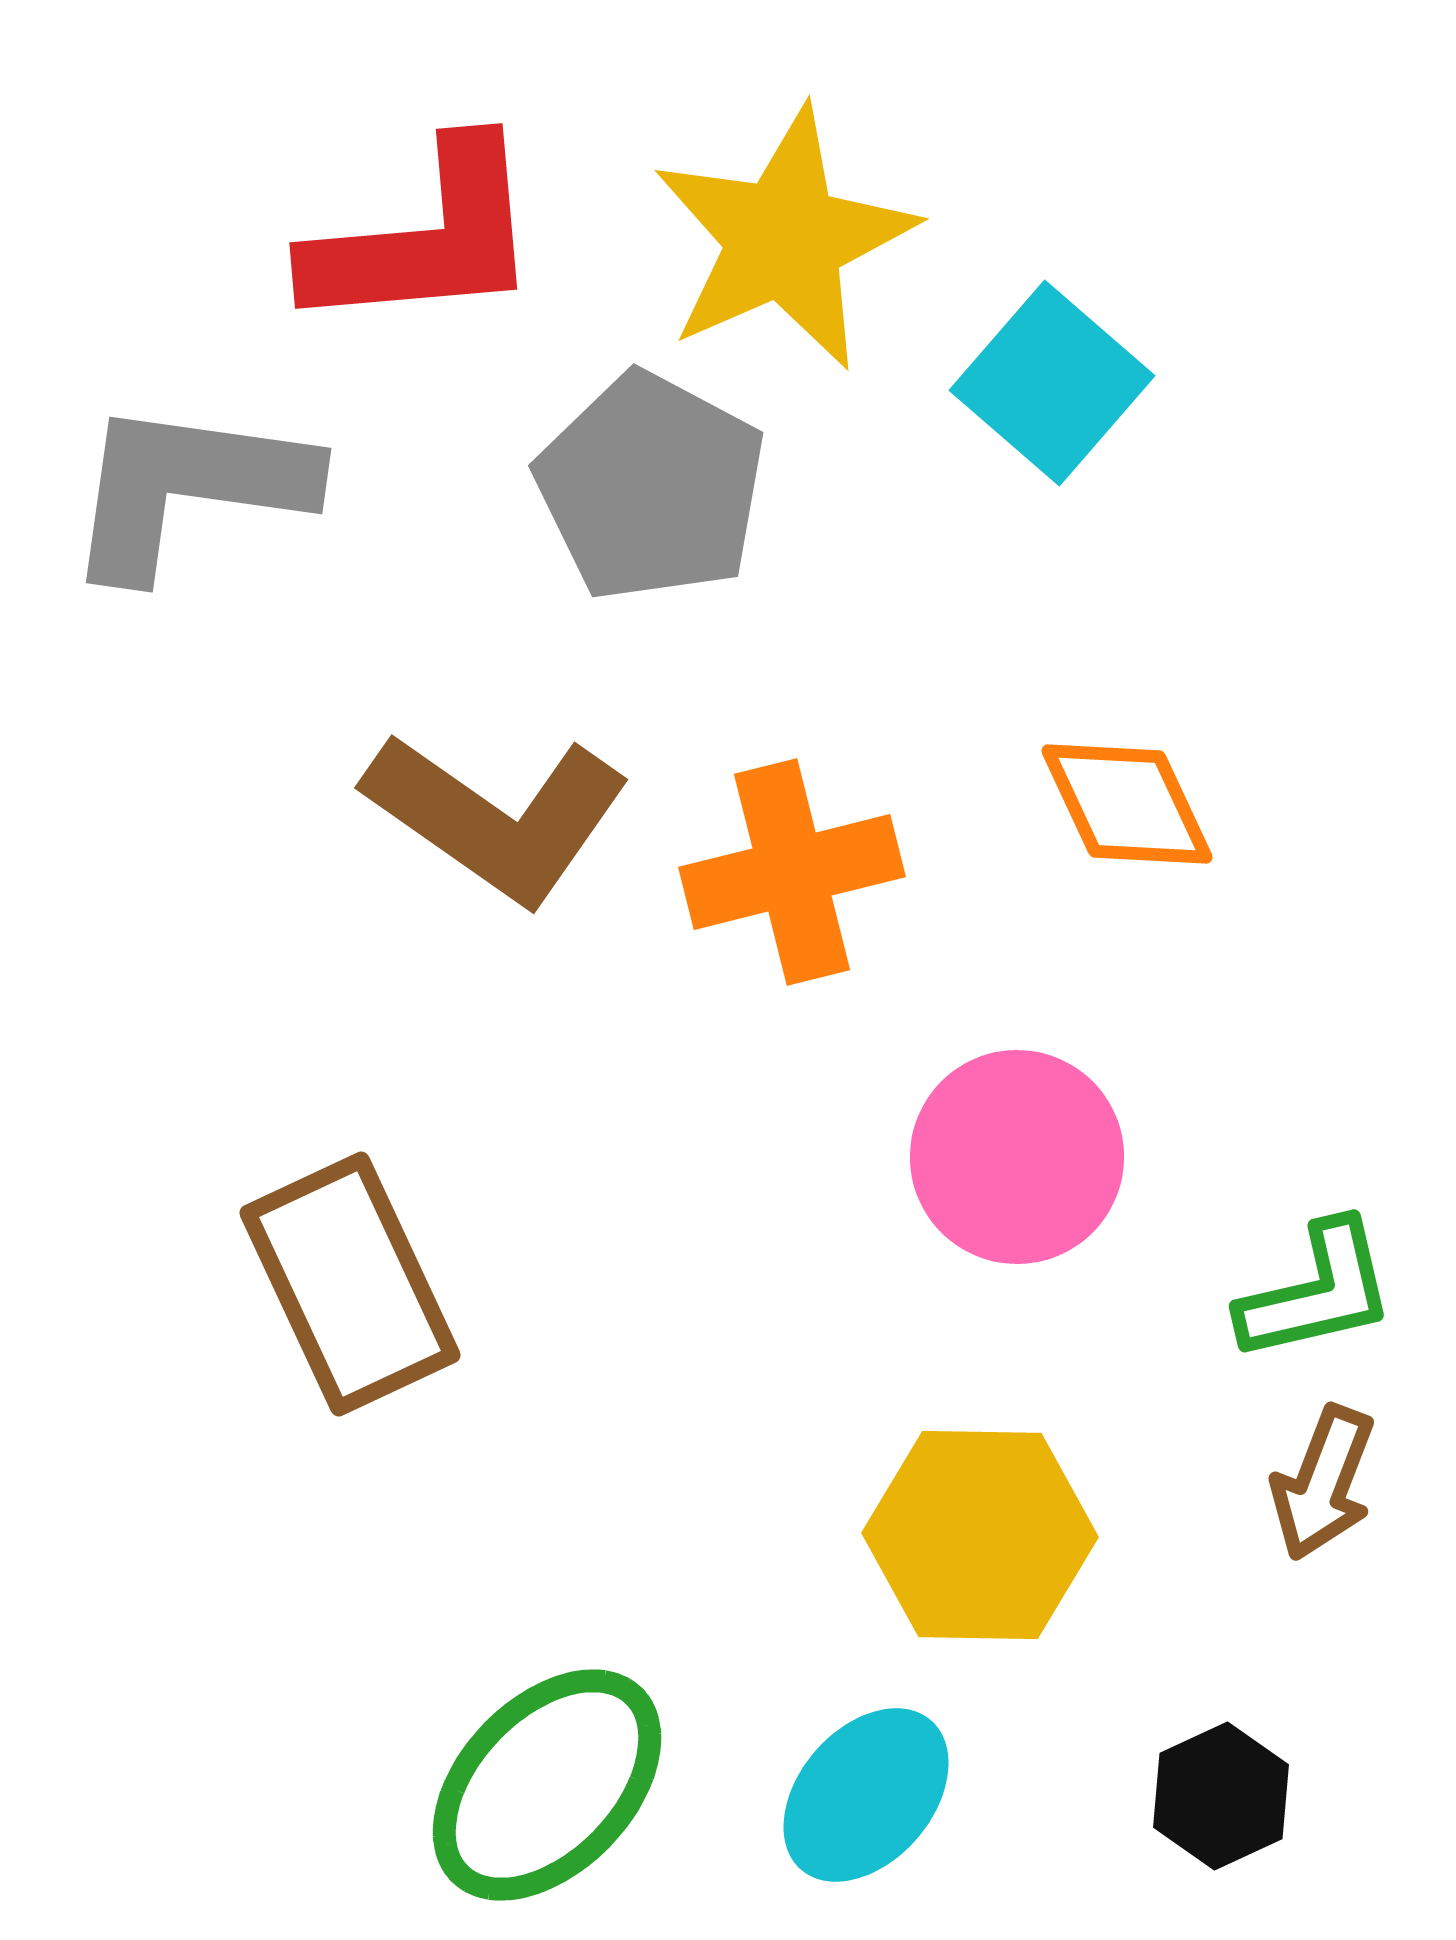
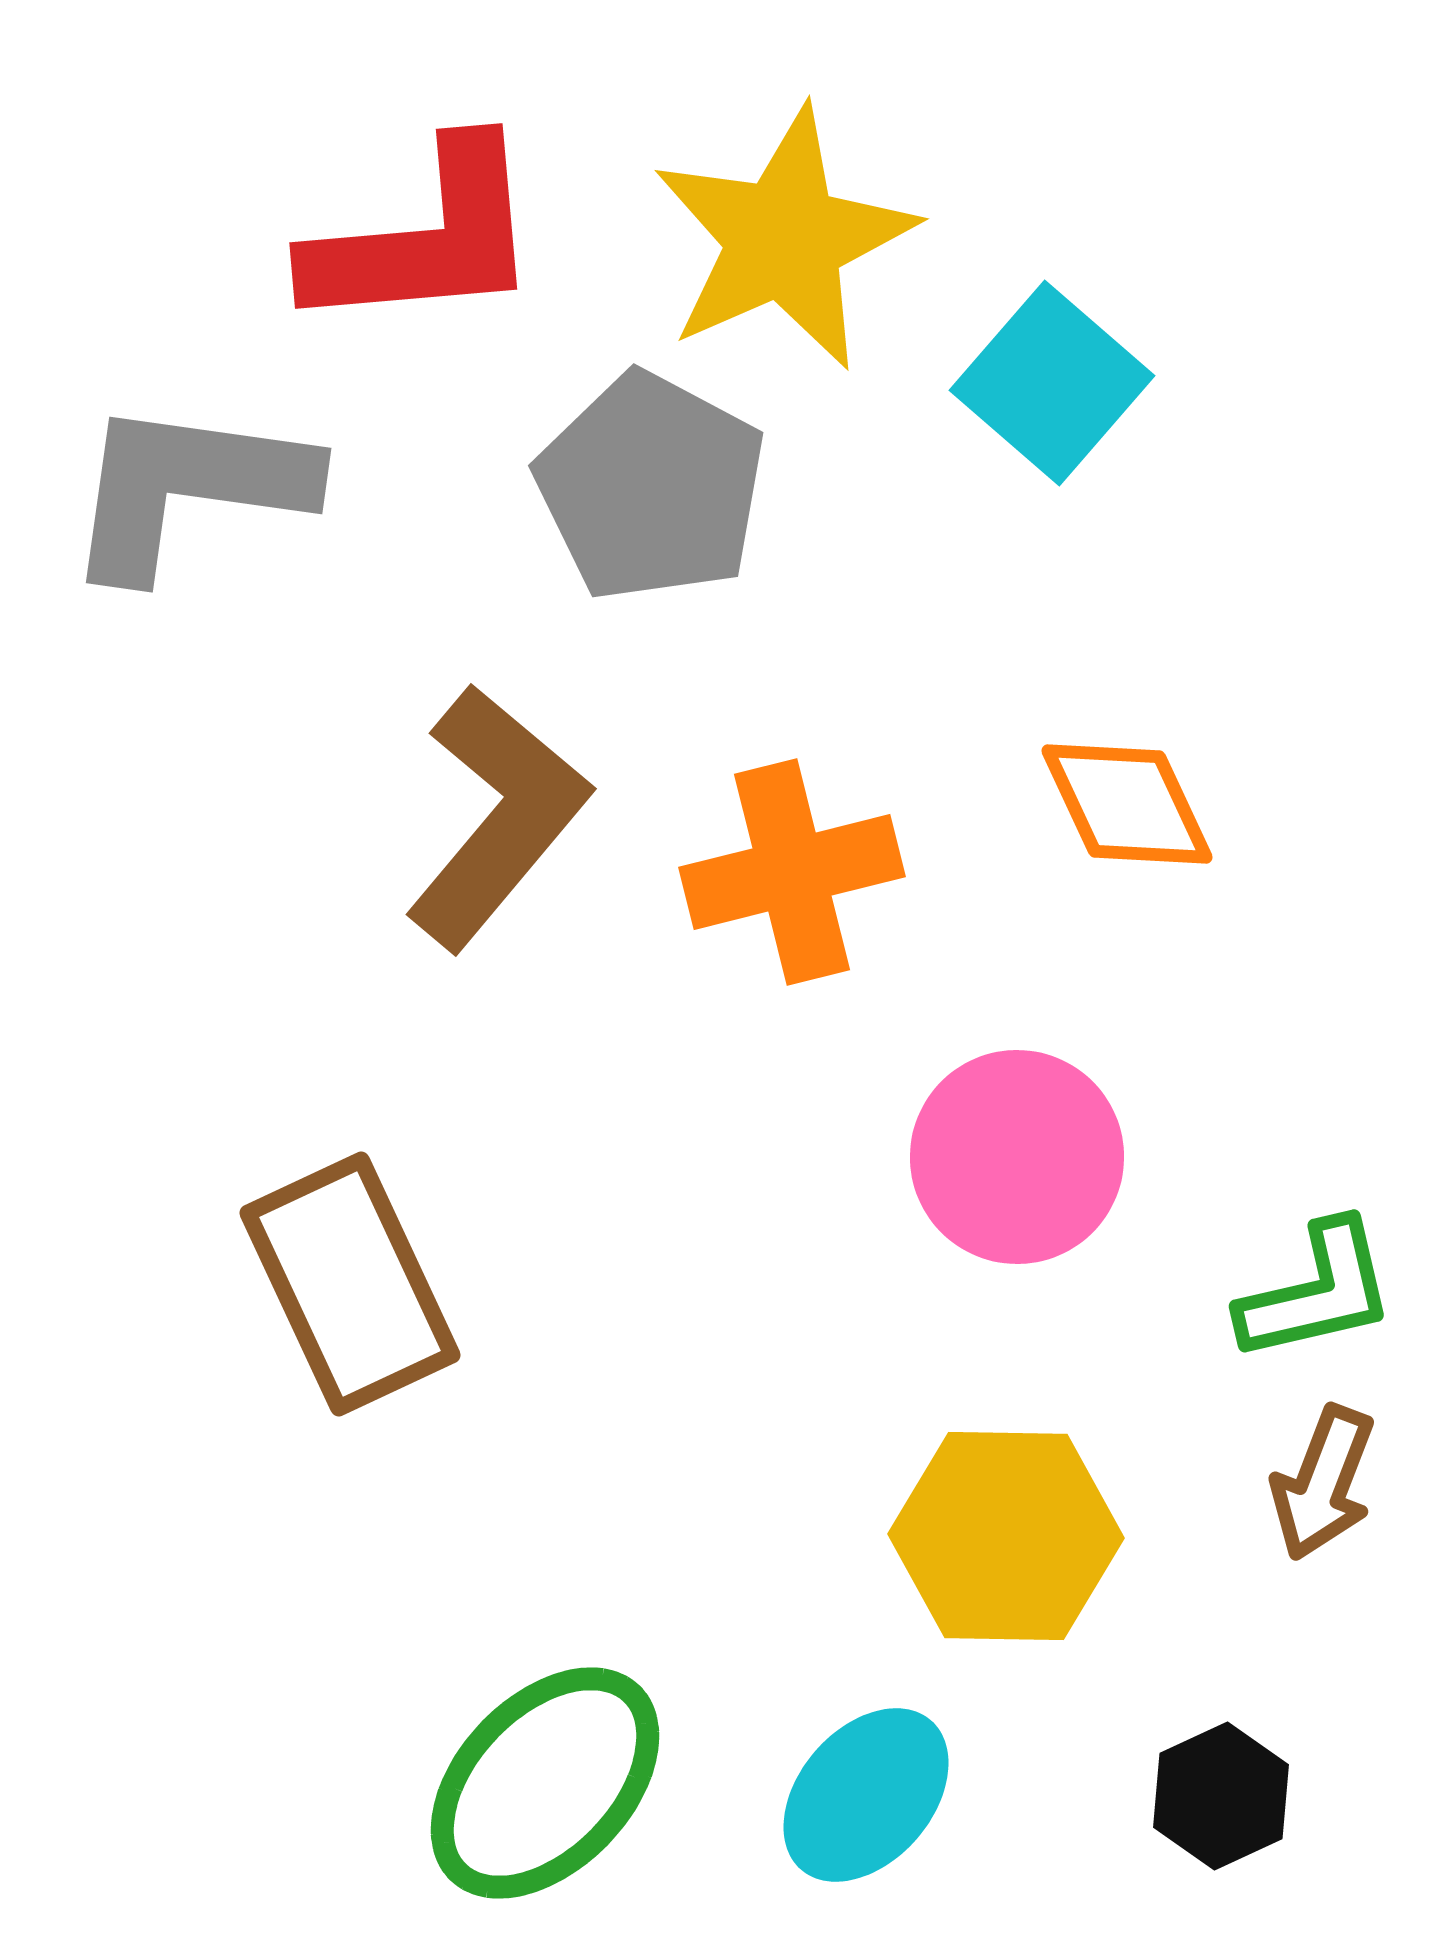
brown L-shape: rotated 85 degrees counterclockwise
yellow hexagon: moved 26 px right, 1 px down
green ellipse: moved 2 px left, 2 px up
